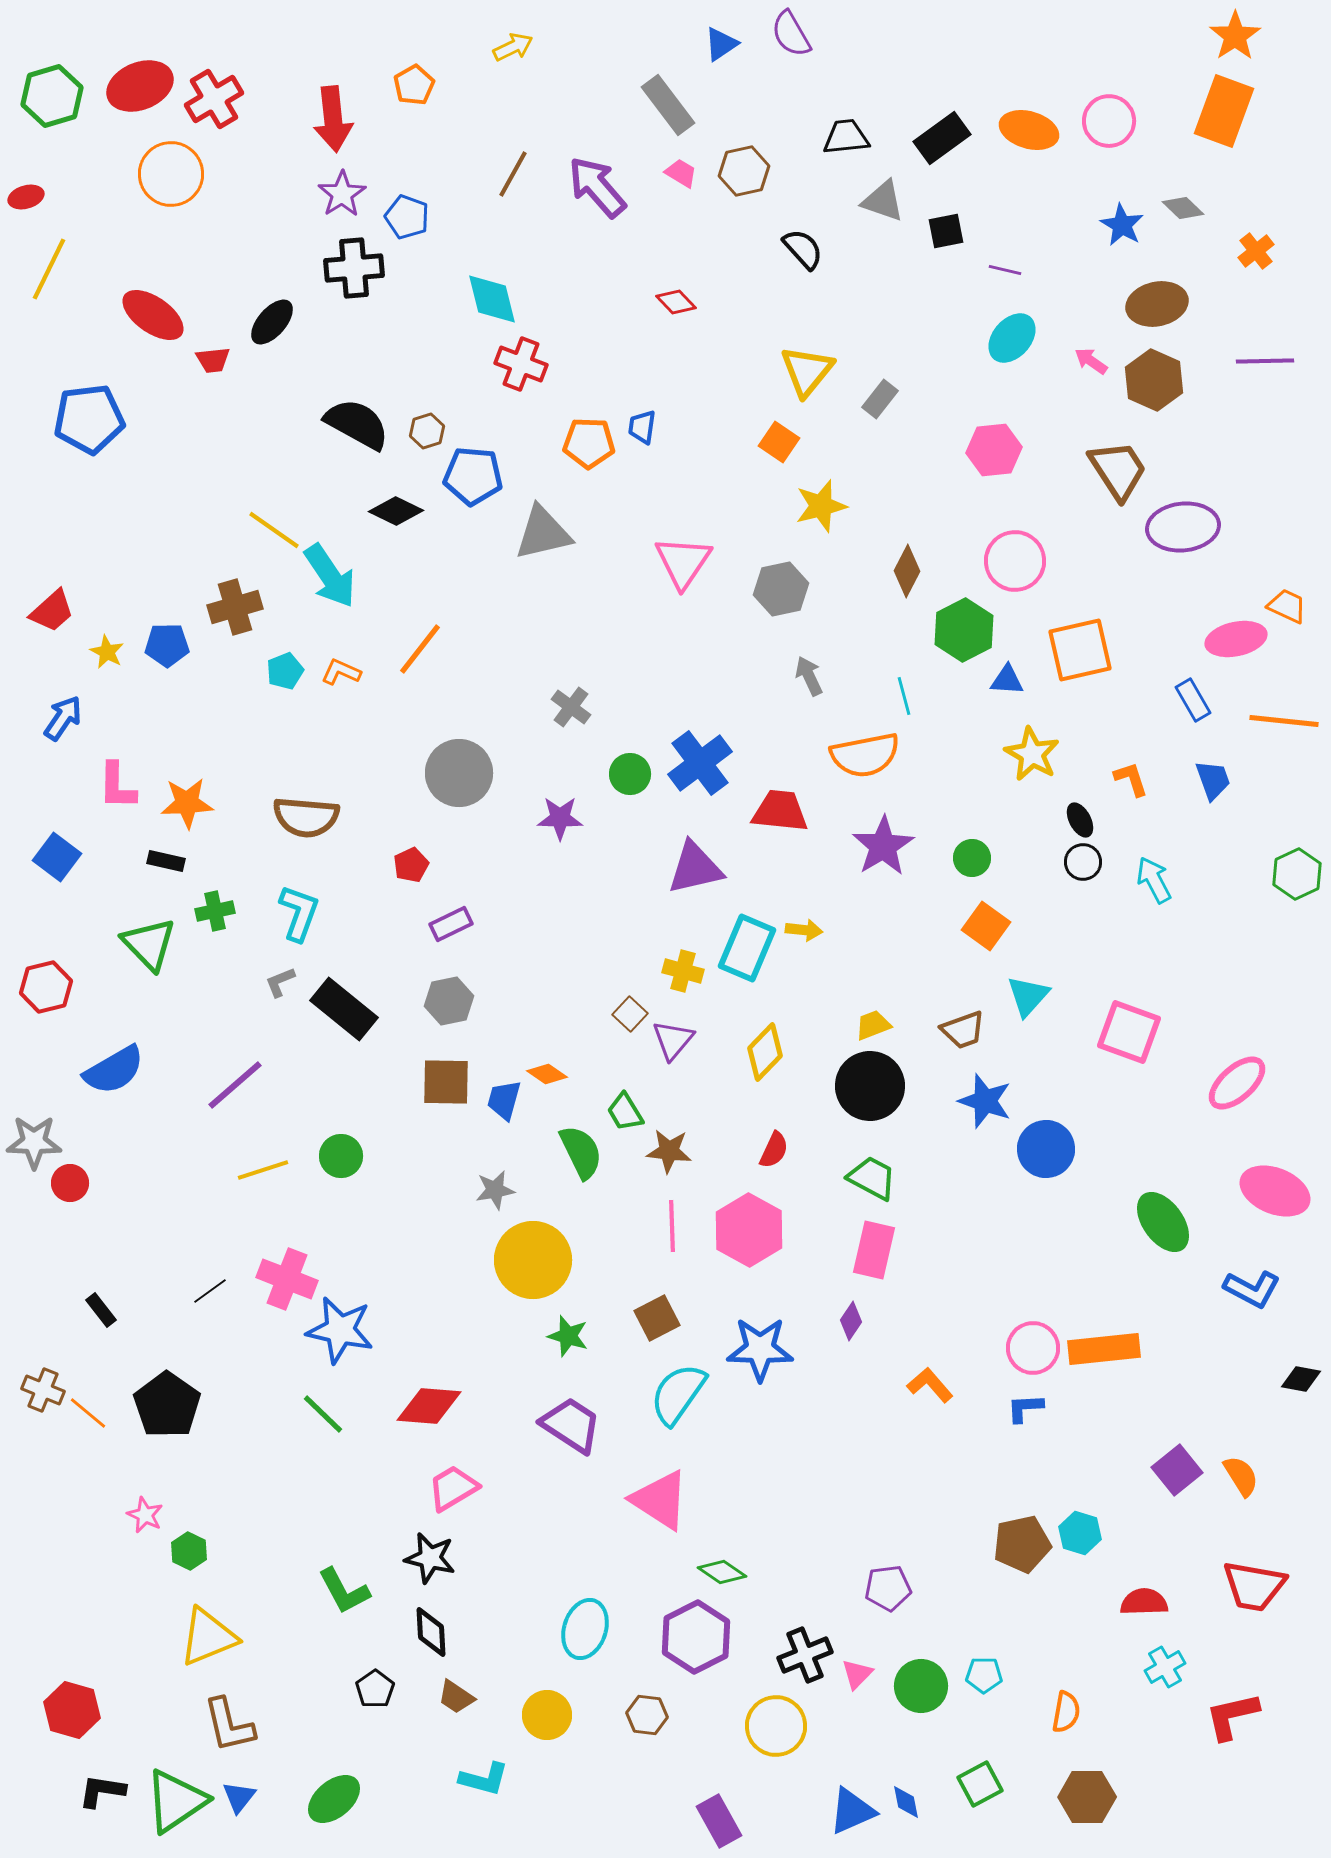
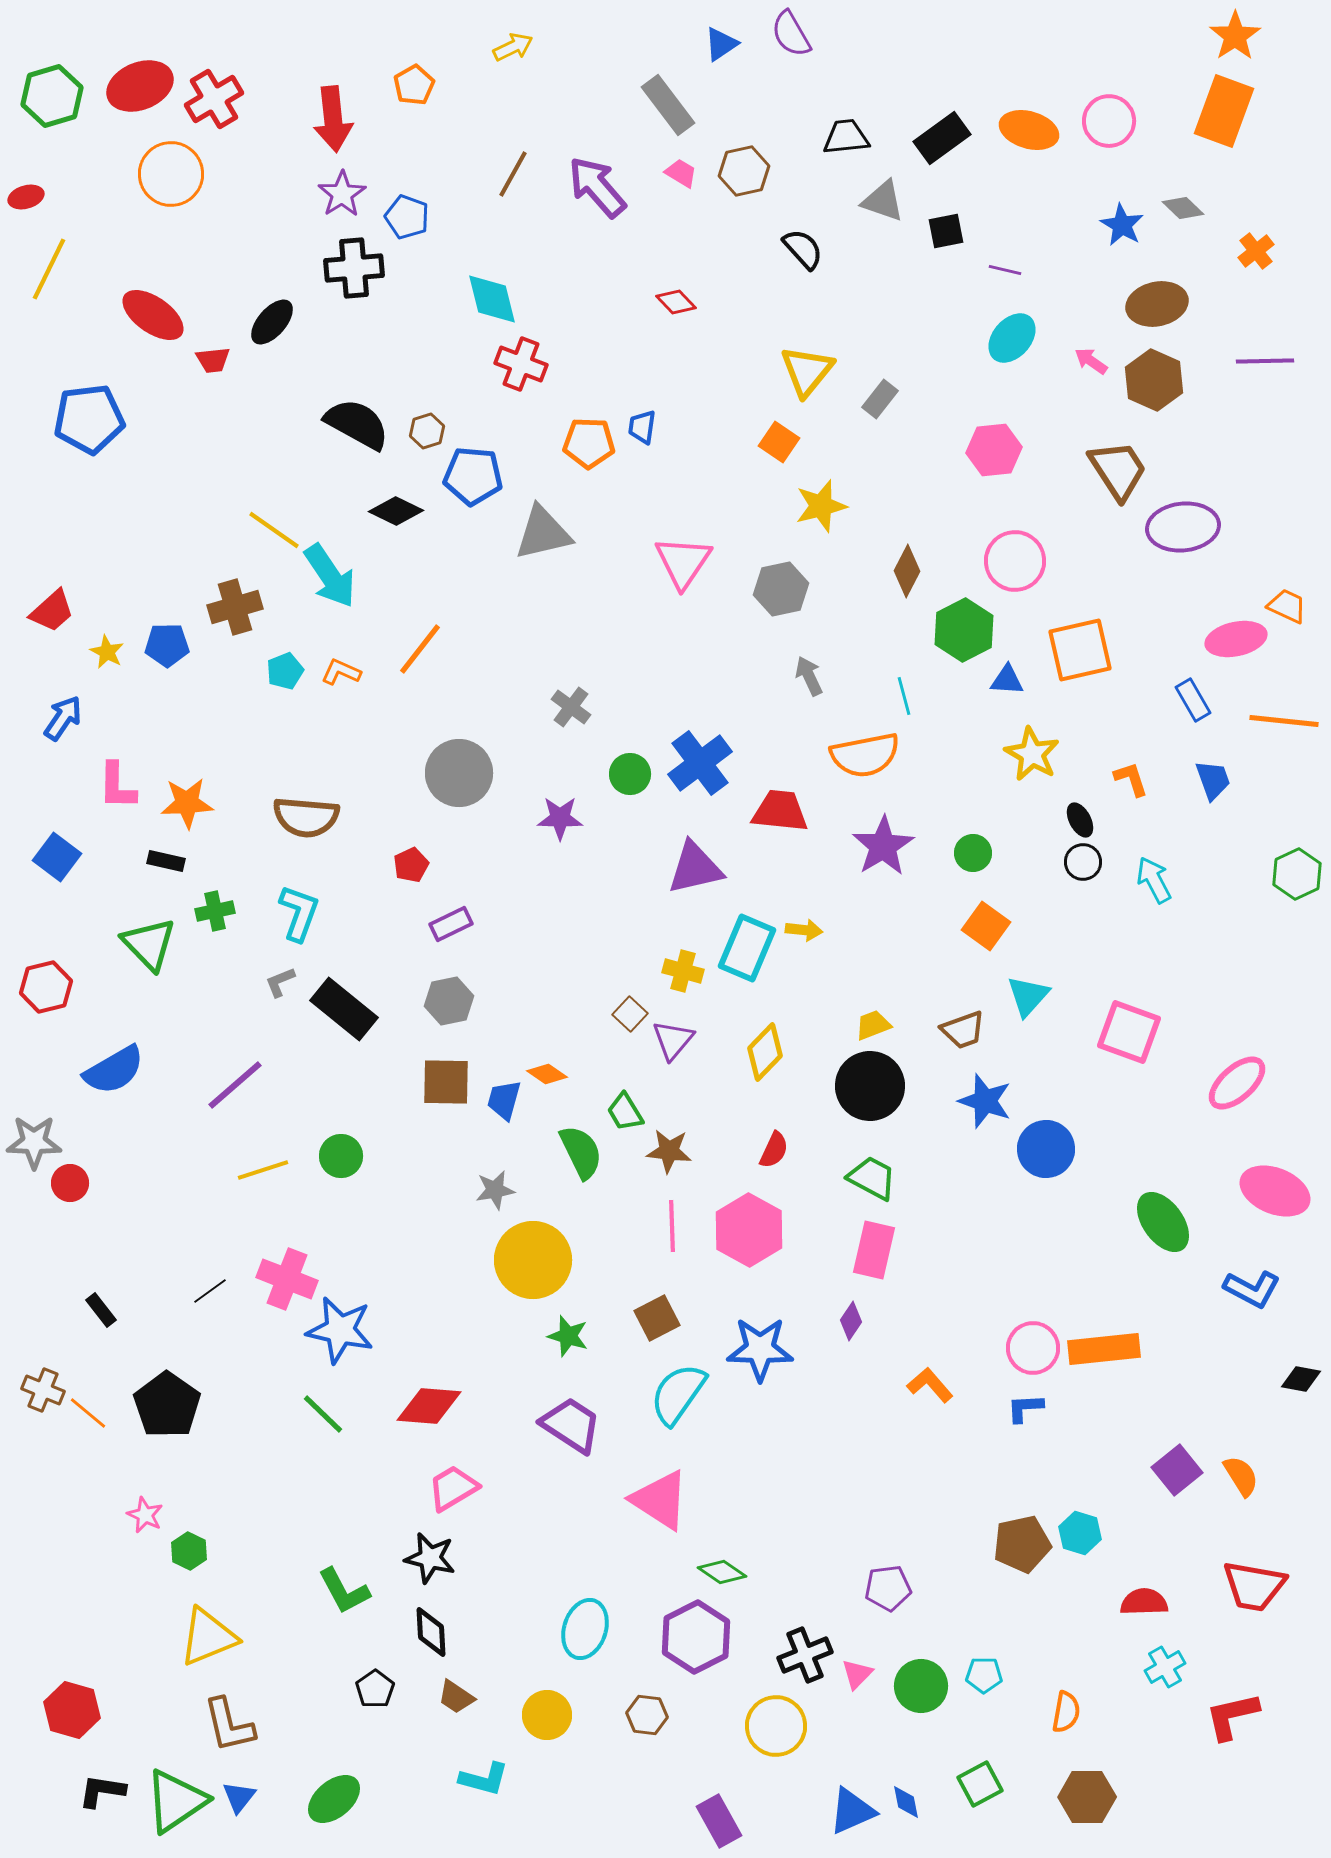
green circle at (972, 858): moved 1 px right, 5 px up
